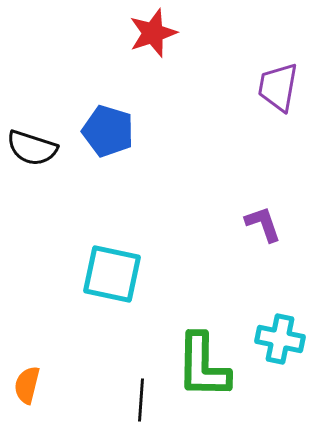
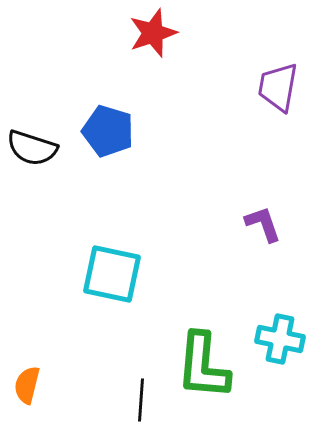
green L-shape: rotated 4 degrees clockwise
